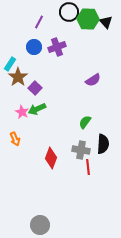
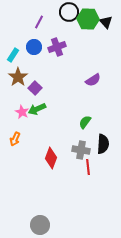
cyan rectangle: moved 3 px right, 9 px up
orange arrow: rotated 48 degrees clockwise
